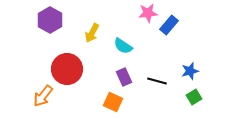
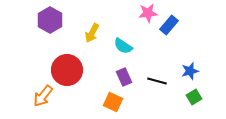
red circle: moved 1 px down
